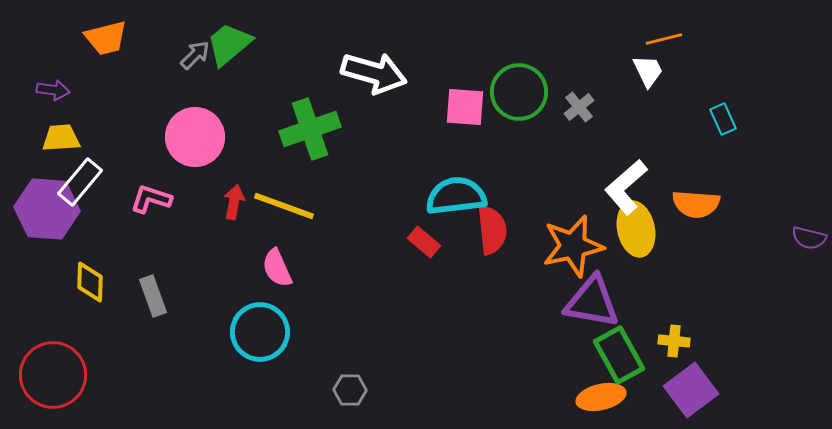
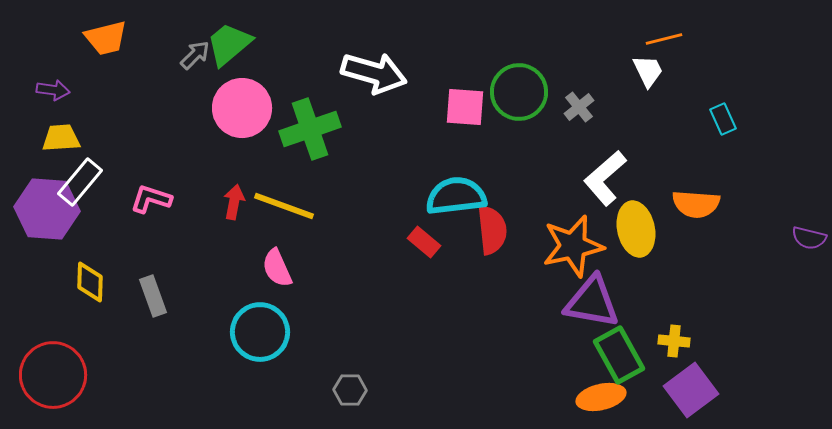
pink circle: moved 47 px right, 29 px up
white L-shape: moved 21 px left, 9 px up
